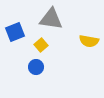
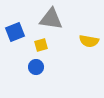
yellow square: rotated 24 degrees clockwise
